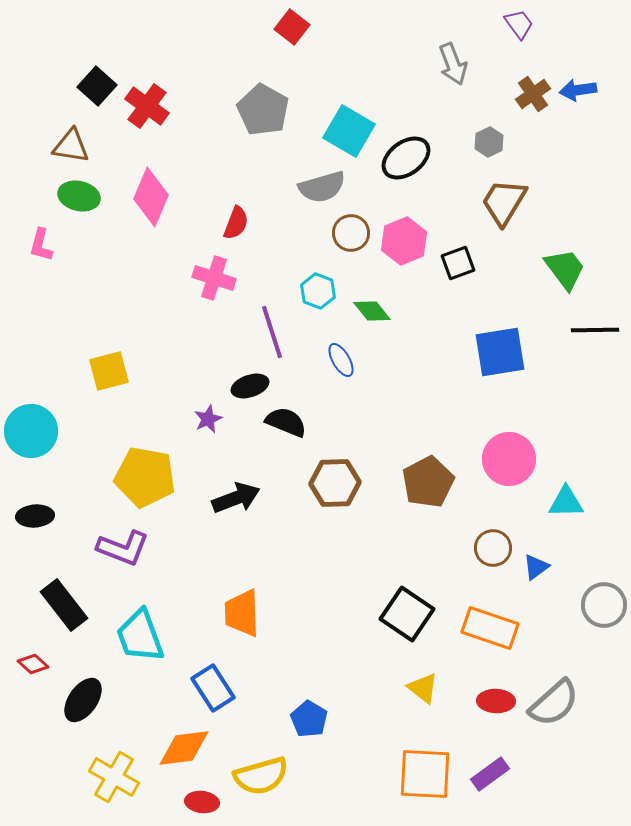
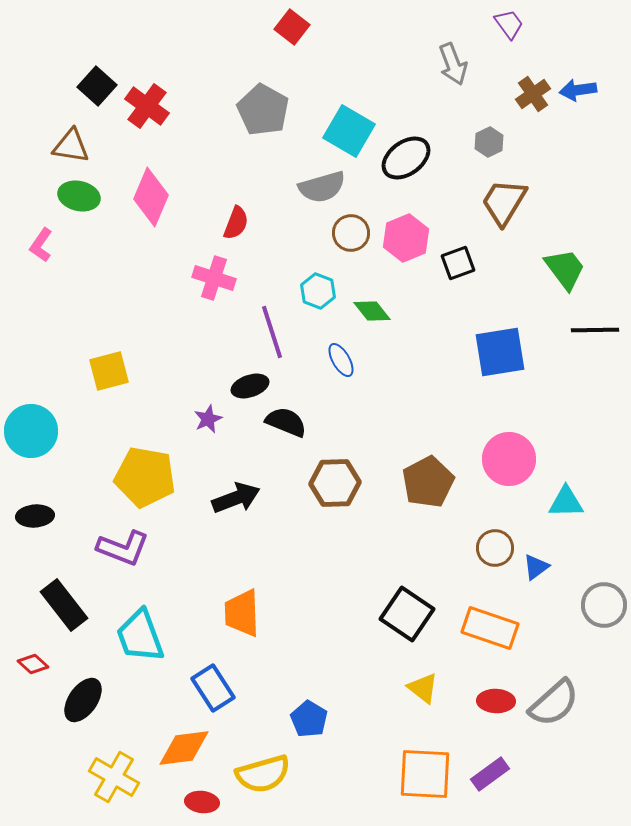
purple trapezoid at (519, 24): moved 10 px left
pink hexagon at (404, 241): moved 2 px right, 3 px up
pink L-shape at (41, 245): rotated 20 degrees clockwise
brown circle at (493, 548): moved 2 px right
yellow semicircle at (261, 776): moved 2 px right, 2 px up
